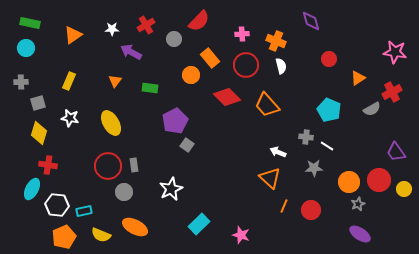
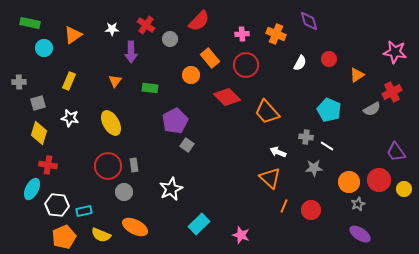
purple diamond at (311, 21): moved 2 px left
red cross at (146, 25): rotated 24 degrees counterclockwise
gray circle at (174, 39): moved 4 px left
orange cross at (276, 41): moved 7 px up
cyan circle at (26, 48): moved 18 px right
purple arrow at (131, 52): rotated 120 degrees counterclockwise
white semicircle at (281, 66): moved 19 px right, 3 px up; rotated 42 degrees clockwise
orange triangle at (358, 78): moved 1 px left, 3 px up
gray cross at (21, 82): moved 2 px left
orange trapezoid at (267, 105): moved 7 px down
